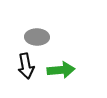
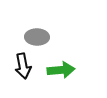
black arrow: moved 3 px left
